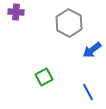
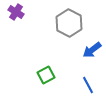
purple cross: rotated 28 degrees clockwise
green square: moved 2 px right, 2 px up
blue line: moved 7 px up
